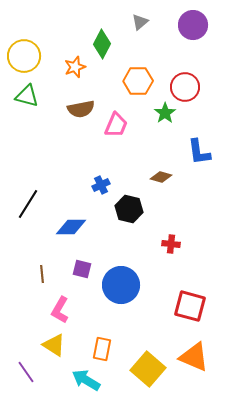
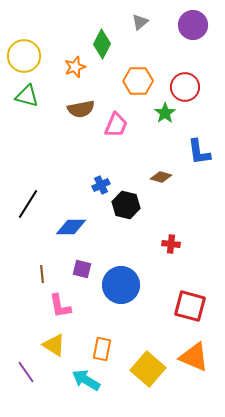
black hexagon: moved 3 px left, 4 px up
pink L-shape: moved 4 px up; rotated 40 degrees counterclockwise
